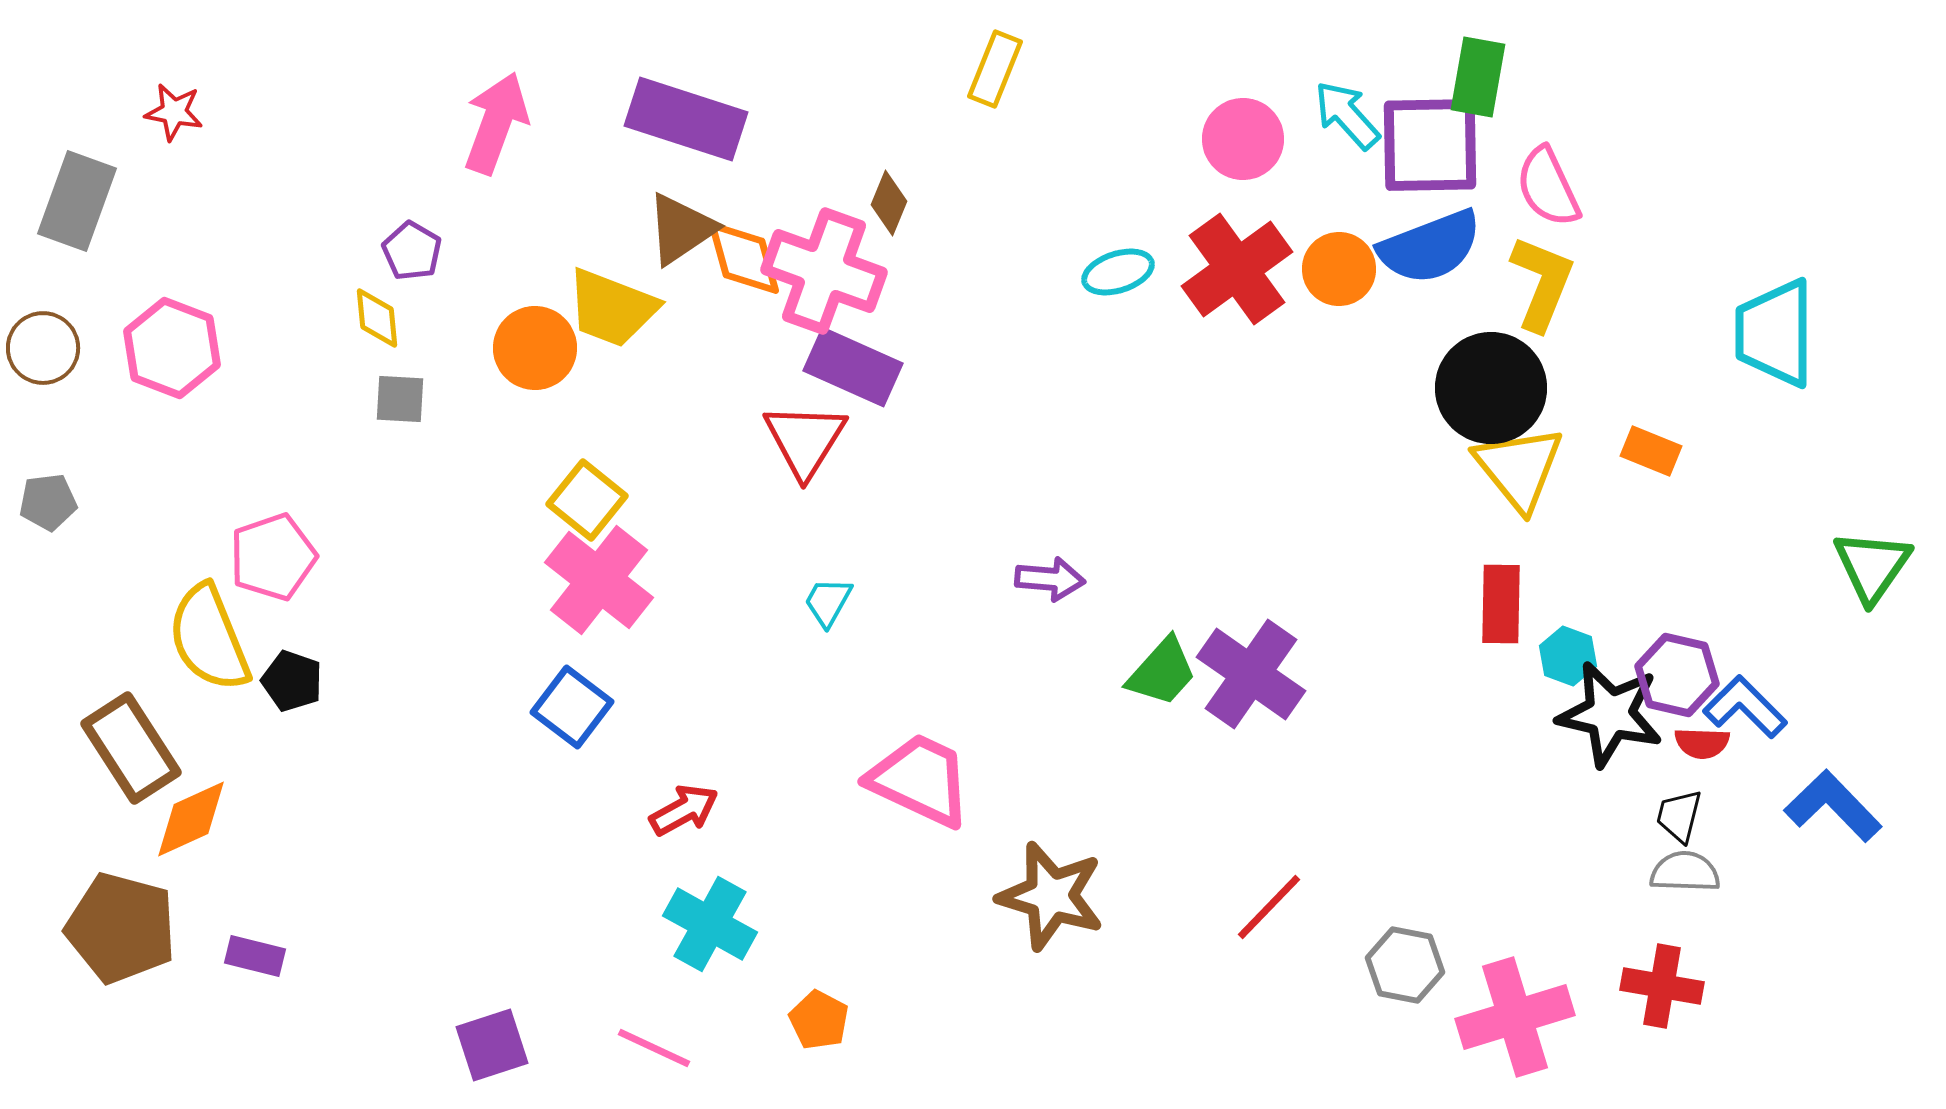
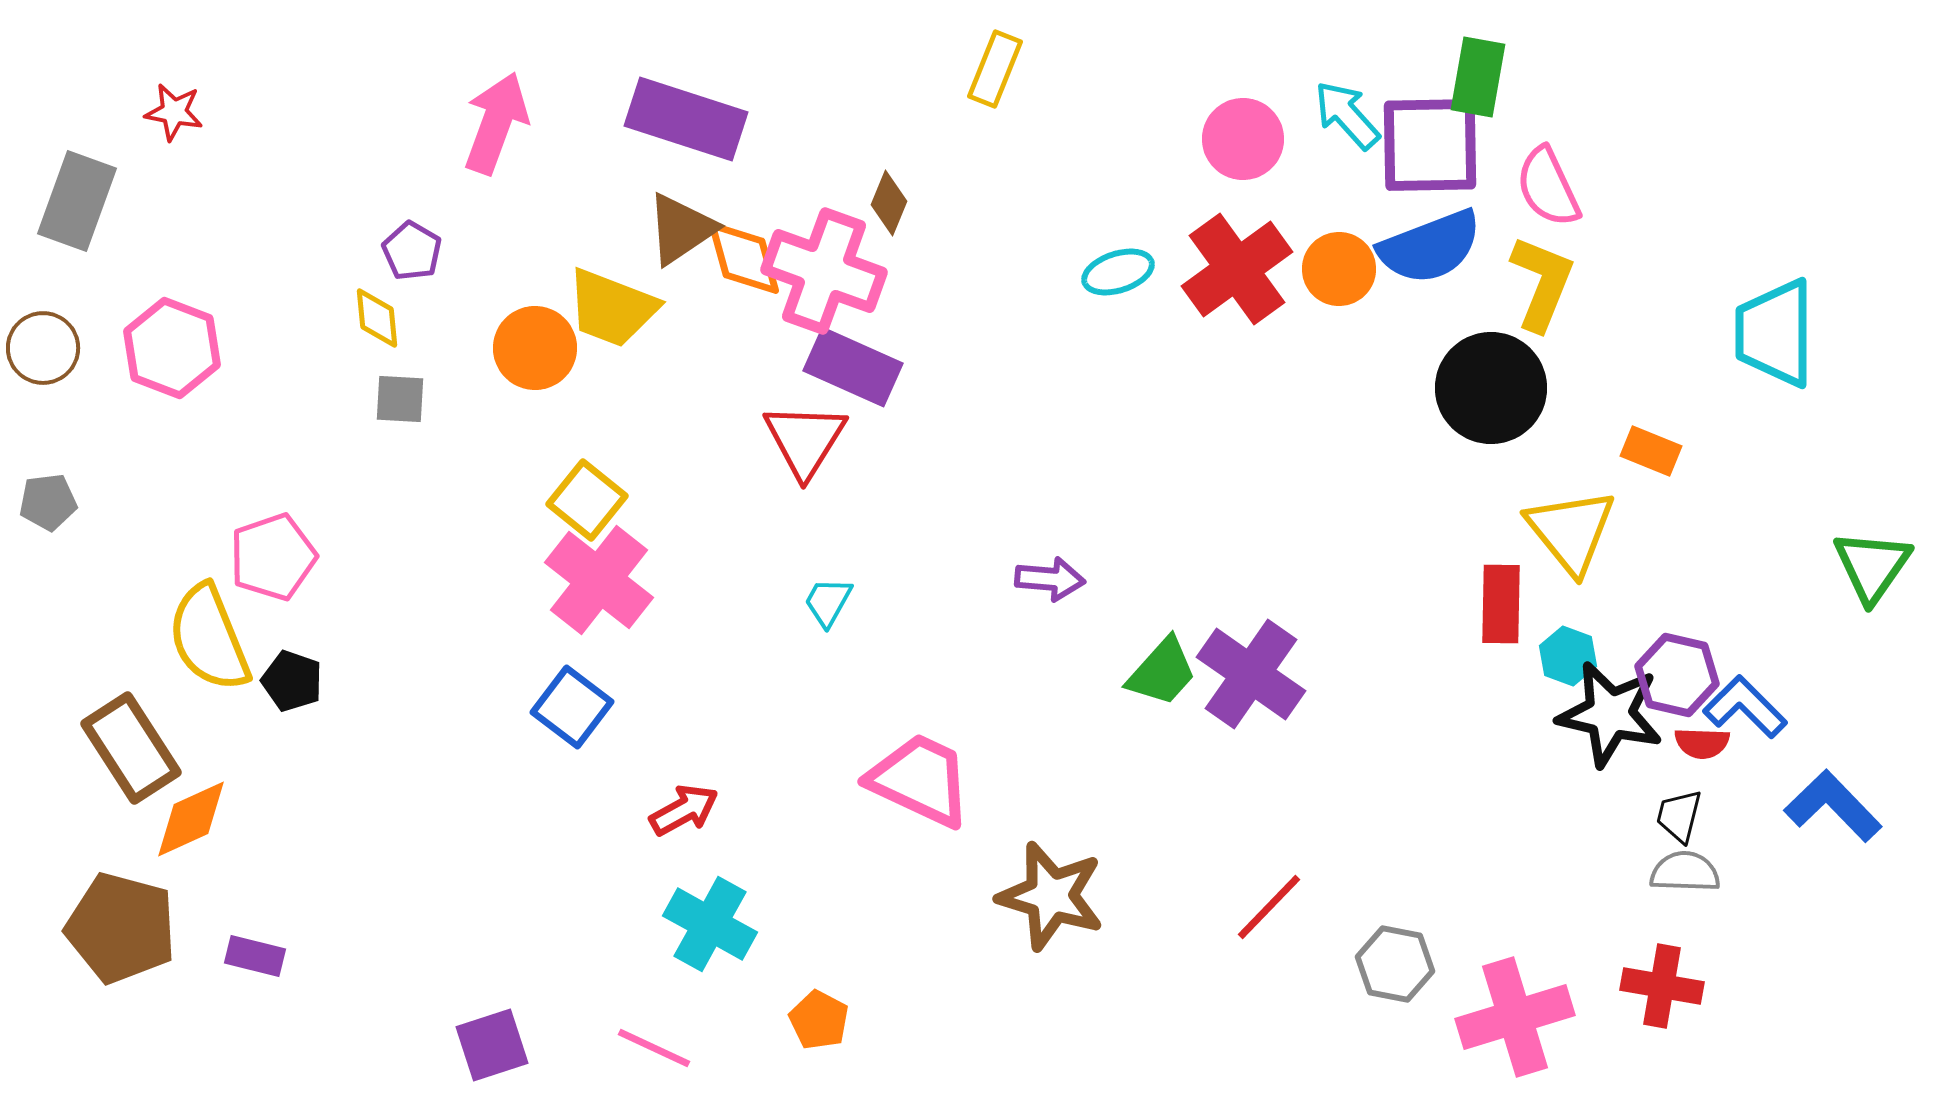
yellow triangle at (1519, 468): moved 52 px right, 63 px down
gray hexagon at (1405, 965): moved 10 px left, 1 px up
